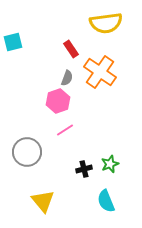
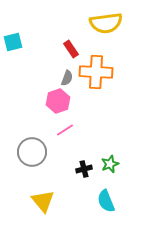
orange cross: moved 4 px left; rotated 32 degrees counterclockwise
gray circle: moved 5 px right
